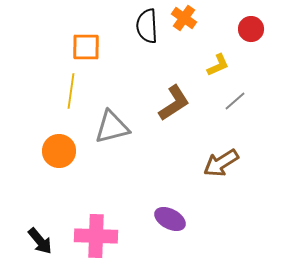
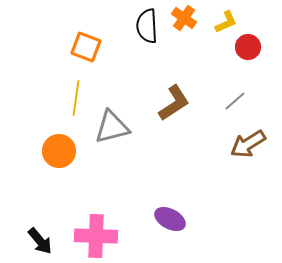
red circle: moved 3 px left, 18 px down
orange square: rotated 20 degrees clockwise
yellow L-shape: moved 8 px right, 43 px up
yellow line: moved 5 px right, 7 px down
brown arrow: moved 27 px right, 19 px up
